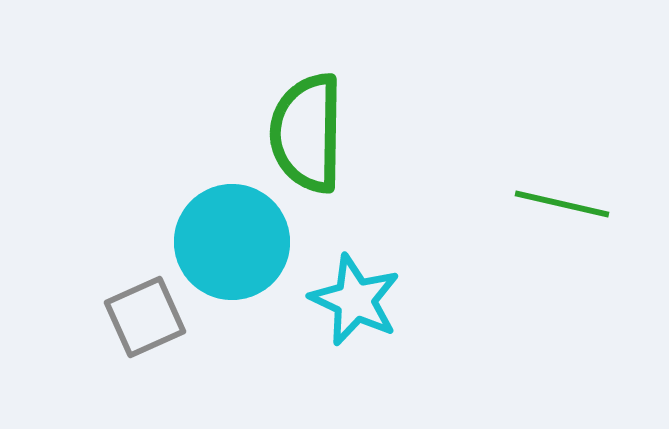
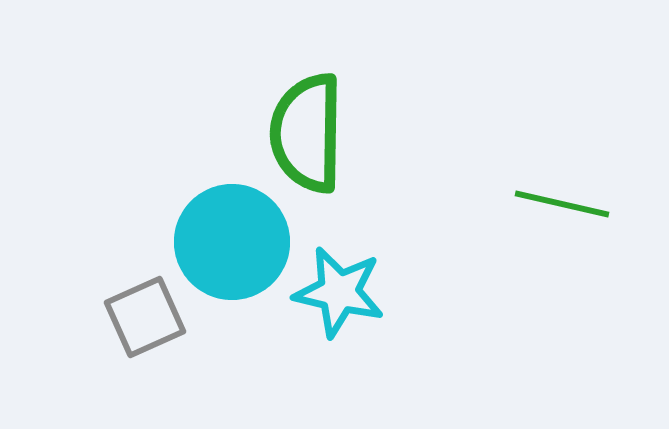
cyan star: moved 16 px left, 8 px up; rotated 12 degrees counterclockwise
